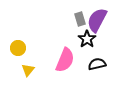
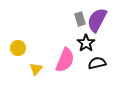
black star: moved 1 px left, 4 px down
black semicircle: moved 1 px up
yellow triangle: moved 8 px right, 1 px up
